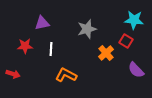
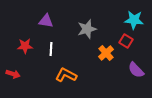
purple triangle: moved 4 px right, 2 px up; rotated 21 degrees clockwise
